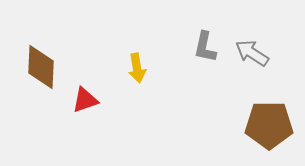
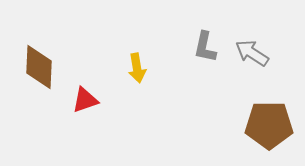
brown diamond: moved 2 px left
